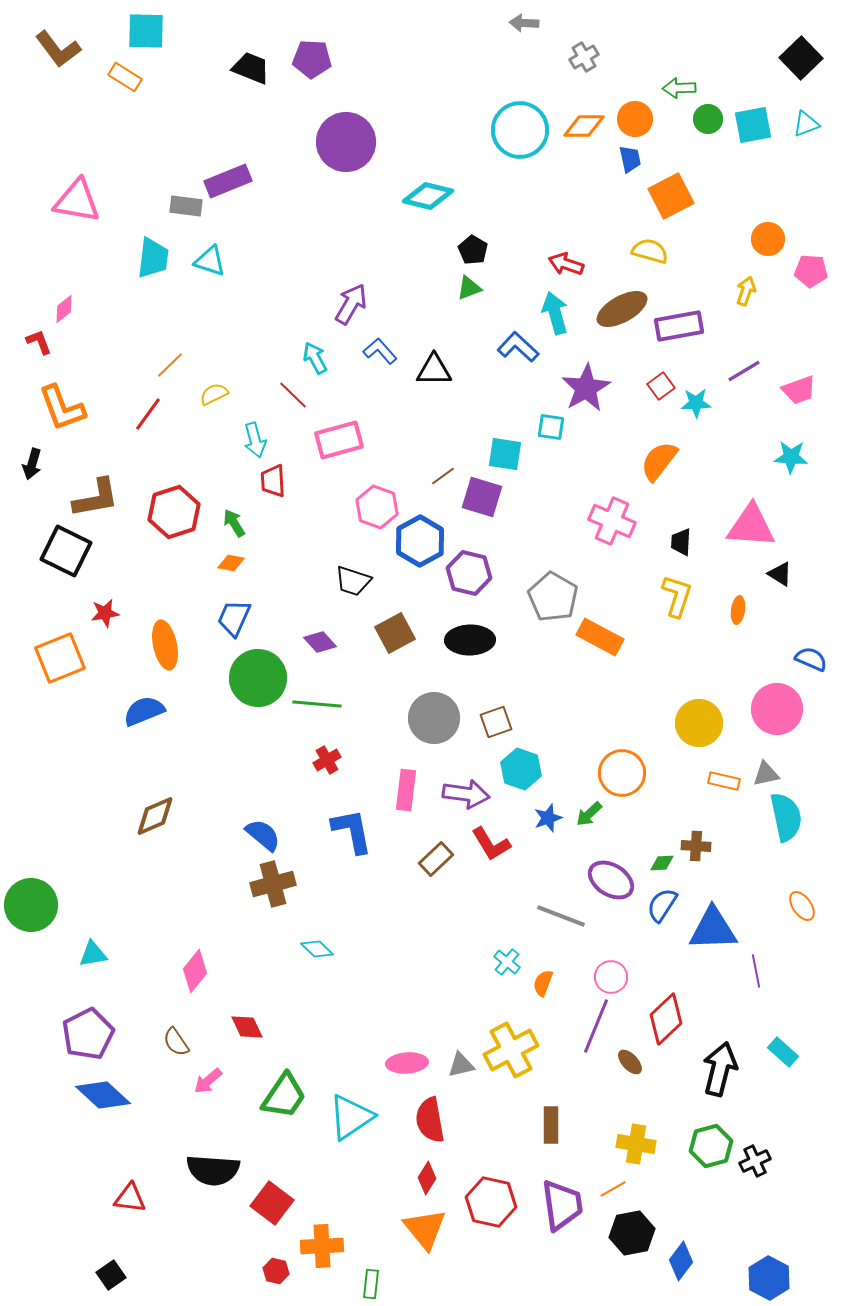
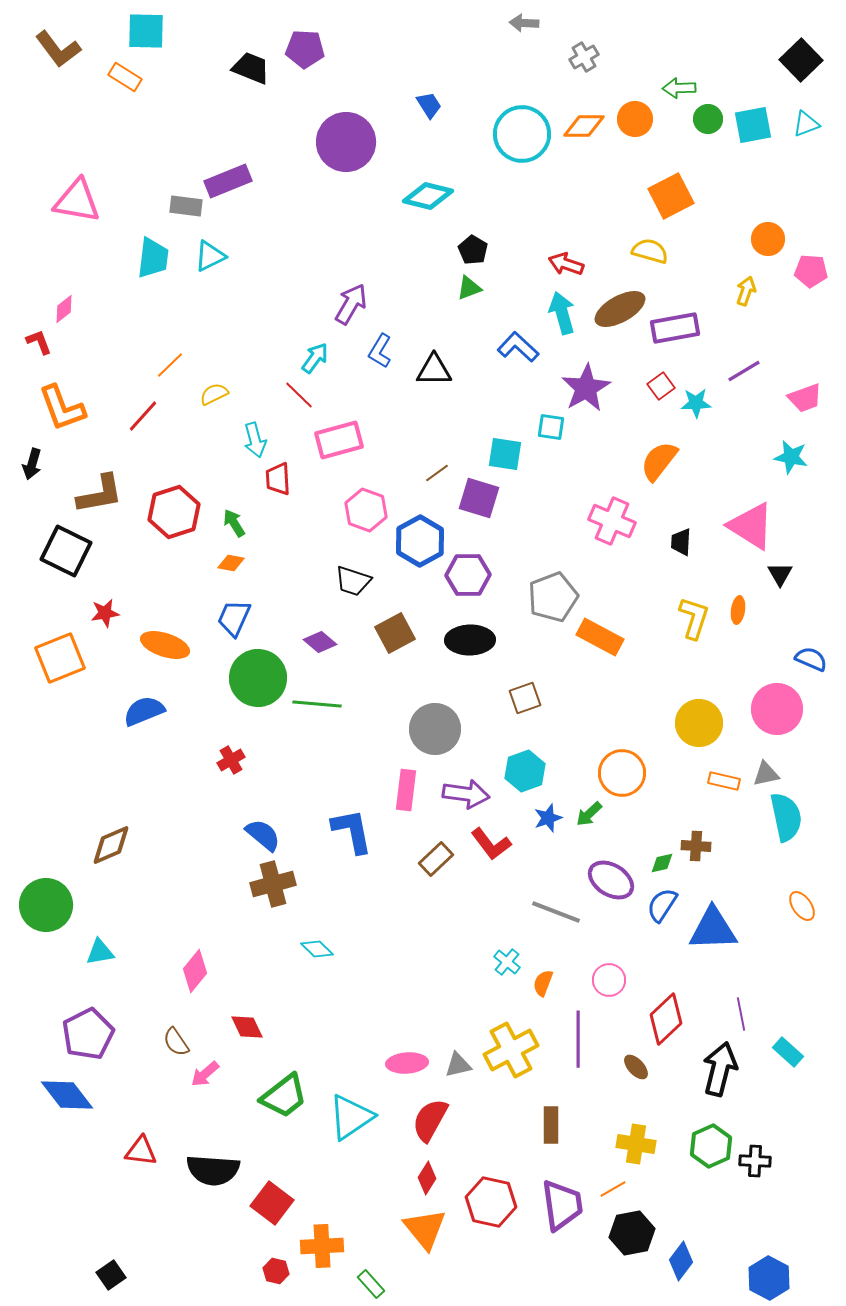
black square at (801, 58): moved 2 px down
purple pentagon at (312, 59): moved 7 px left, 10 px up
cyan circle at (520, 130): moved 2 px right, 4 px down
blue trapezoid at (630, 159): moved 201 px left, 54 px up; rotated 20 degrees counterclockwise
cyan triangle at (210, 261): moved 5 px up; rotated 44 degrees counterclockwise
brown ellipse at (622, 309): moved 2 px left
cyan arrow at (555, 313): moved 7 px right
purple rectangle at (679, 326): moved 4 px left, 2 px down
blue L-shape at (380, 351): rotated 108 degrees counterclockwise
cyan arrow at (315, 358): rotated 64 degrees clockwise
pink trapezoid at (799, 390): moved 6 px right, 8 px down
red line at (293, 395): moved 6 px right
red line at (148, 414): moved 5 px left, 2 px down; rotated 6 degrees clockwise
cyan star at (791, 457): rotated 8 degrees clockwise
brown line at (443, 476): moved 6 px left, 3 px up
red trapezoid at (273, 481): moved 5 px right, 2 px up
purple square at (482, 497): moved 3 px left, 1 px down
brown L-shape at (96, 498): moved 4 px right, 4 px up
pink hexagon at (377, 507): moved 11 px left, 3 px down
pink triangle at (751, 526): rotated 28 degrees clockwise
purple hexagon at (469, 573): moved 1 px left, 2 px down; rotated 15 degrees counterclockwise
black triangle at (780, 574): rotated 28 degrees clockwise
yellow L-shape at (677, 596): moved 17 px right, 22 px down
gray pentagon at (553, 597): rotated 21 degrees clockwise
purple diamond at (320, 642): rotated 8 degrees counterclockwise
orange ellipse at (165, 645): rotated 60 degrees counterclockwise
gray circle at (434, 718): moved 1 px right, 11 px down
brown square at (496, 722): moved 29 px right, 24 px up
red cross at (327, 760): moved 96 px left
cyan hexagon at (521, 769): moved 4 px right, 2 px down; rotated 21 degrees clockwise
brown diamond at (155, 816): moved 44 px left, 29 px down
red L-shape at (491, 844): rotated 6 degrees counterclockwise
green diamond at (662, 863): rotated 10 degrees counterclockwise
green circle at (31, 905): moved 15 px right
gray line at (561, 916): moved 5 px left, 4 px up
cyan triangle at (93, 954): moved 7 px right, 2 px up
purple line at (756, 971): moved 15 px left, 43 px down
pink circle at (611, 977): moved 2 px left, 3 px down
purple line at (596, 1026): moved 18 px left, 13 px down; rotated 22 degrees counterclockwise
cyan rectangle at (783, 1052): moved 5 px right
brown ellipse at (630, 1062): moved 6 px right, 5 px down
gray triangle at (461, 1065): moved 3 px left
pink arrow at (208, 1081): moved 3 px left, 7 px up
blue diamond at (103, 1095): moved 36 px left; rotated 10 degrees clockwise
green trapezoid at (284, 1096): rotated 18 degrees clockwise
red semicircle at (430, 1120): rotated 39 degrees clockwise
green hexagon at (711, 1146): rotated 9 degrees counterclockwise
black cross at (755, 1161): rotated 28 degrees clockwise
red triangle at (130, 1198): moved 11 px right, 47 px up
green rectangle at (371, 1284): rotated 48 degrees counterclockwise
